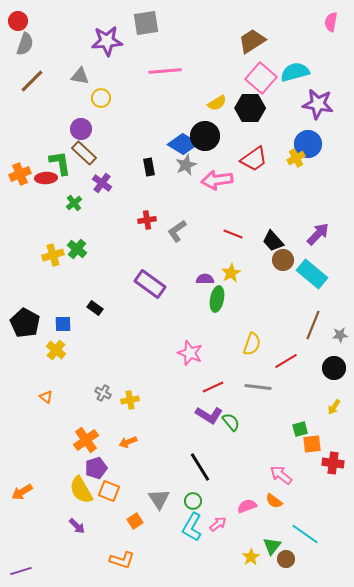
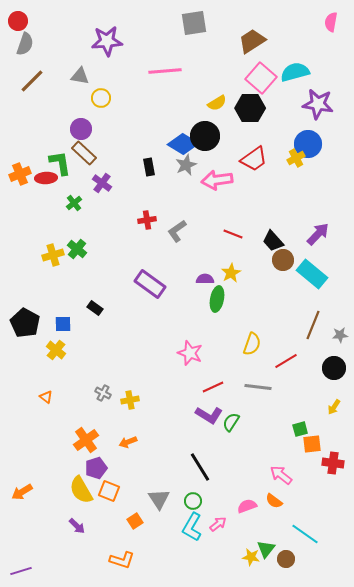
gray square at (146, 23): moved 48 px right
green semicircle at (231, 422): rotated 108 degrees counterclockwise
green triangle at (272, 546): moved 6 px left, 3 px down
yellow star at (251, 557): rotated 30 degrees counterclockwise
